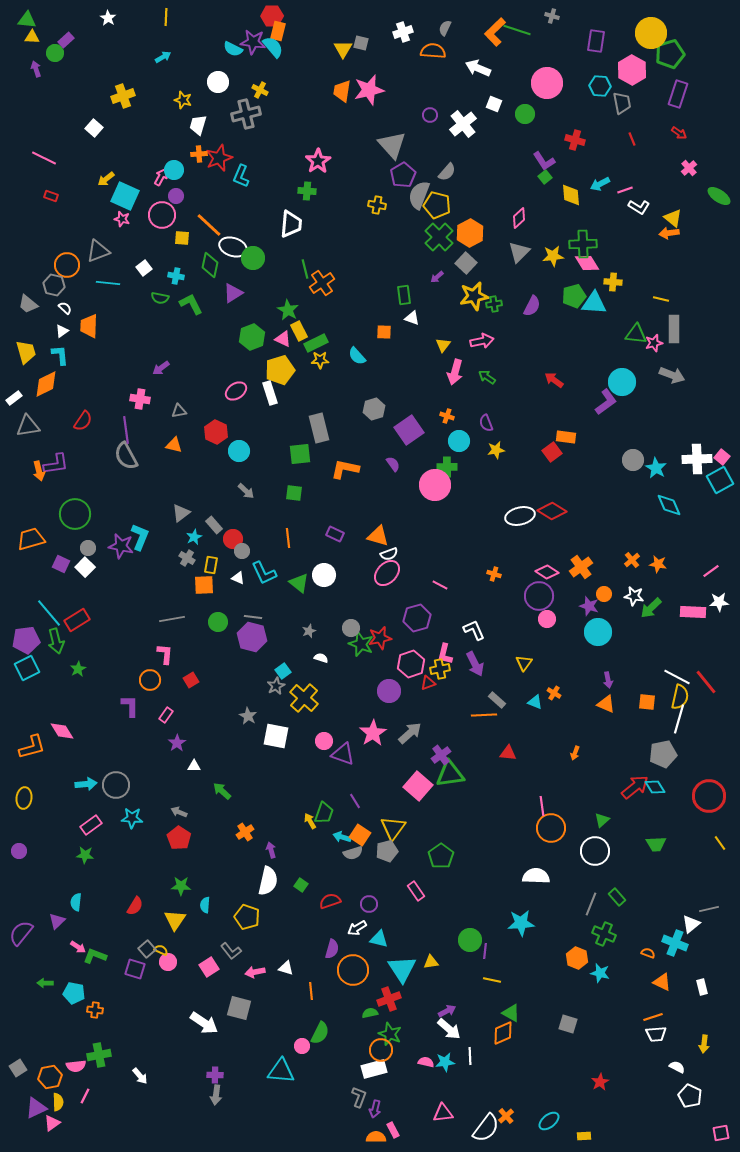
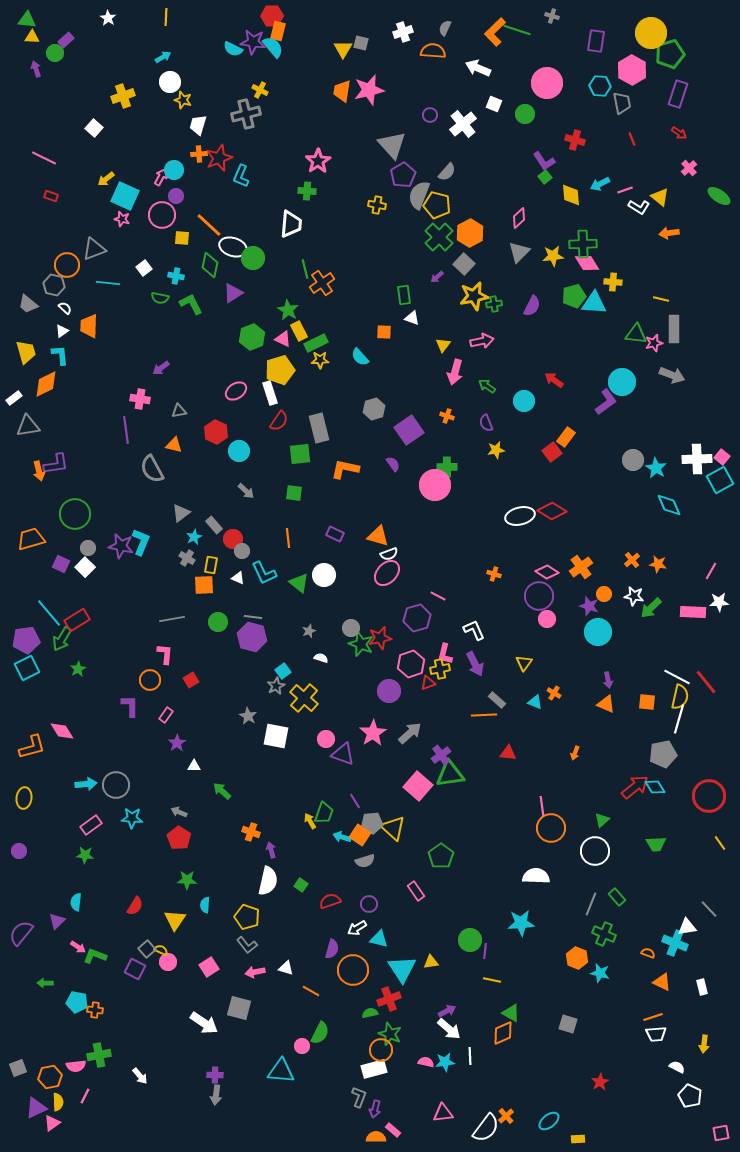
white circle at (218, 82): moved 48 px left
yellow triangle at (673, 218): moved 13 px left, 21 px up
gray triangle at (98, 251): moved 4 px left, 2 px up
gray square at (466, 263): moved 2 px left, 1 px down
cyan semicircle at (357, 356): moved 3 px right, 1 px down
green arrow at (487, 377): moved 9 px down
red semicircle at (83, 421): moved 196 px right
orange rectangle at (566, 437): rotated 60 degrees counterclockwise
cyan circle at (459, 441): moved 65 px right, 40 px up
gray semicircle at (126, 456): moved 26 px right, 13 px down
cyan L-shape at (140, 537): moved 1 px right, 5 px down
pink line at (711, 571): rotated 24 degrees counterclockwise
pink line at (440, 585): moved 2 px left, 11 px down
green arrow at (56, 641): moved 6 px right, 2 px up; rotated 45 degrees clockwise
pink circle at (324, 741): moved 2 px right, 2 px up
yellow triangle at (393, 828): rotated 24 degrees counterclockwise
orange cross at (245, 832): moved 6 px right; rotated 36 degrees counterclockwise
gray pentagon at (387, 851): moved 15 px left, 28 px up; rotated 10 degrees clockwise
gray semicircle at (353, 853): moved 12 px right, 8 px down
green star at (181, 886): moved 6 px right, 6 px up
gray line at (709, 909): rotated 60 degrees clockwise
white triangle at (691, 924): moved 4 px left, 3 px down; rotated 30 degrees clockwise
gray L-shape at (231, 951): moved 16 px right, 6 px up
purple square at (135, 969): rotated 10 degrees clockwise
orange line at (311, 991): rotated 54 degrees counterclockwise
cyan pentagon at (74, 993): moved 3 px right, 9 px down
gray square at (18, 1068): rotated 12 degrees clockwise
pink rectangle at (393, 1130): rotated 21 degrees counterclockwise
yellow rectangle at (584, 1136): moved 6 px left, 3 px down
